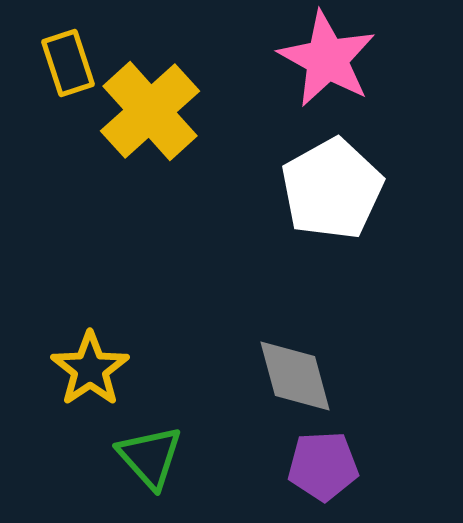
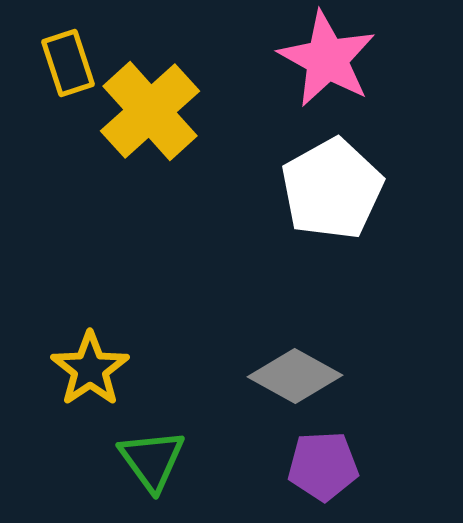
gray diamond: rotated 46 degrees counterclockwise
green triangle: moved 2 px right, 3 px down; rotated 6 degrees clockwise
